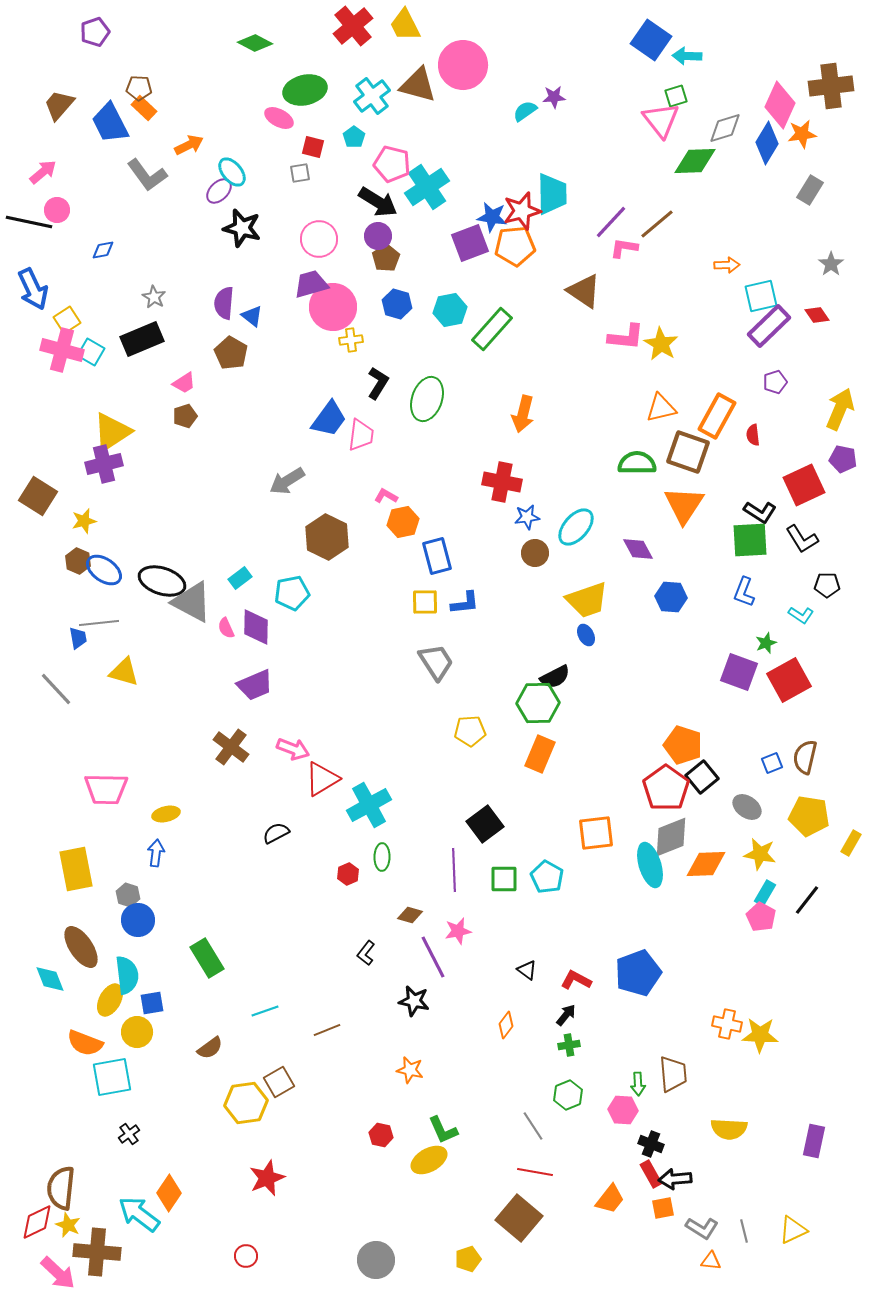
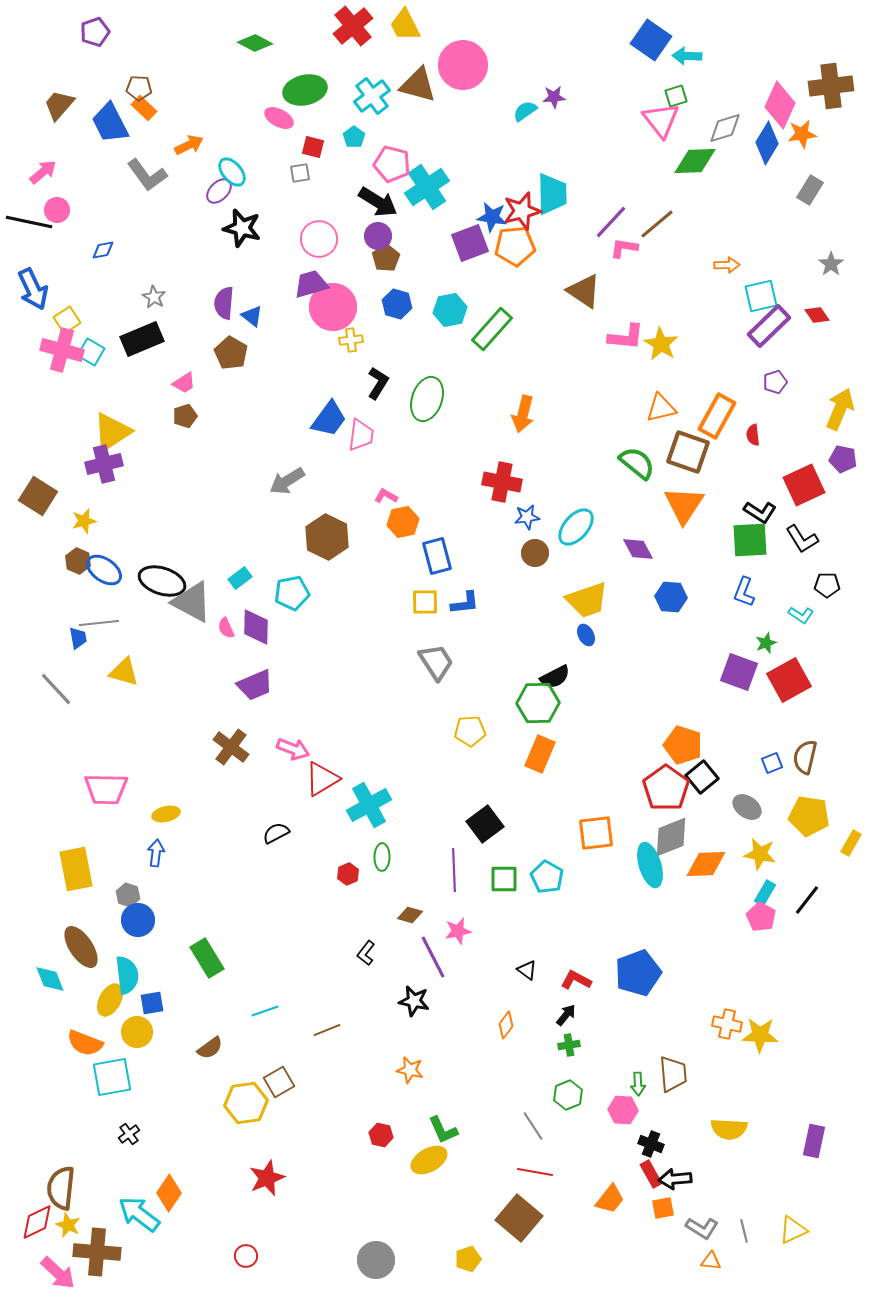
green semicircle at (637, 463): rotated 39 degrees clockwise
